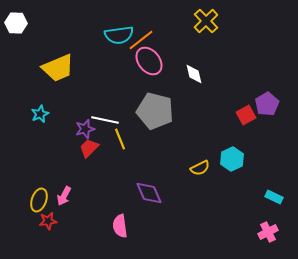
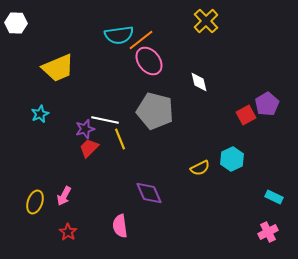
white diamond: moved 5 px right, 8 px down
yellow ellipse: moved 4 px left, 2 px down
red star: moved 20 px right, 11 px down; rotated 30 degrees counterclockwise
